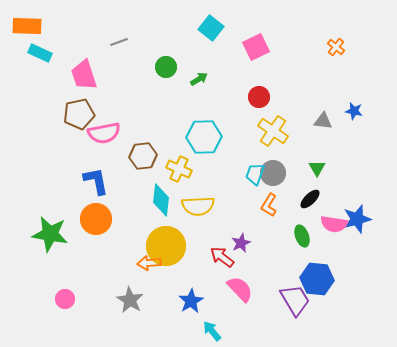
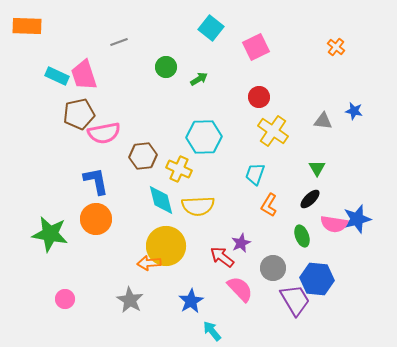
cyan rectangle at (40, 53): moved 17 px right, 23 px down
gray circle at (273, 173): moved 95 px down
cyan diamond at (161, 200): rotated 20 degrees counterclockwise
